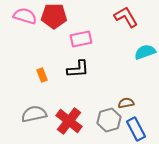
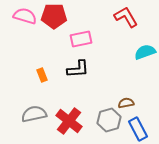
blue rectangle: moved 2 px right
